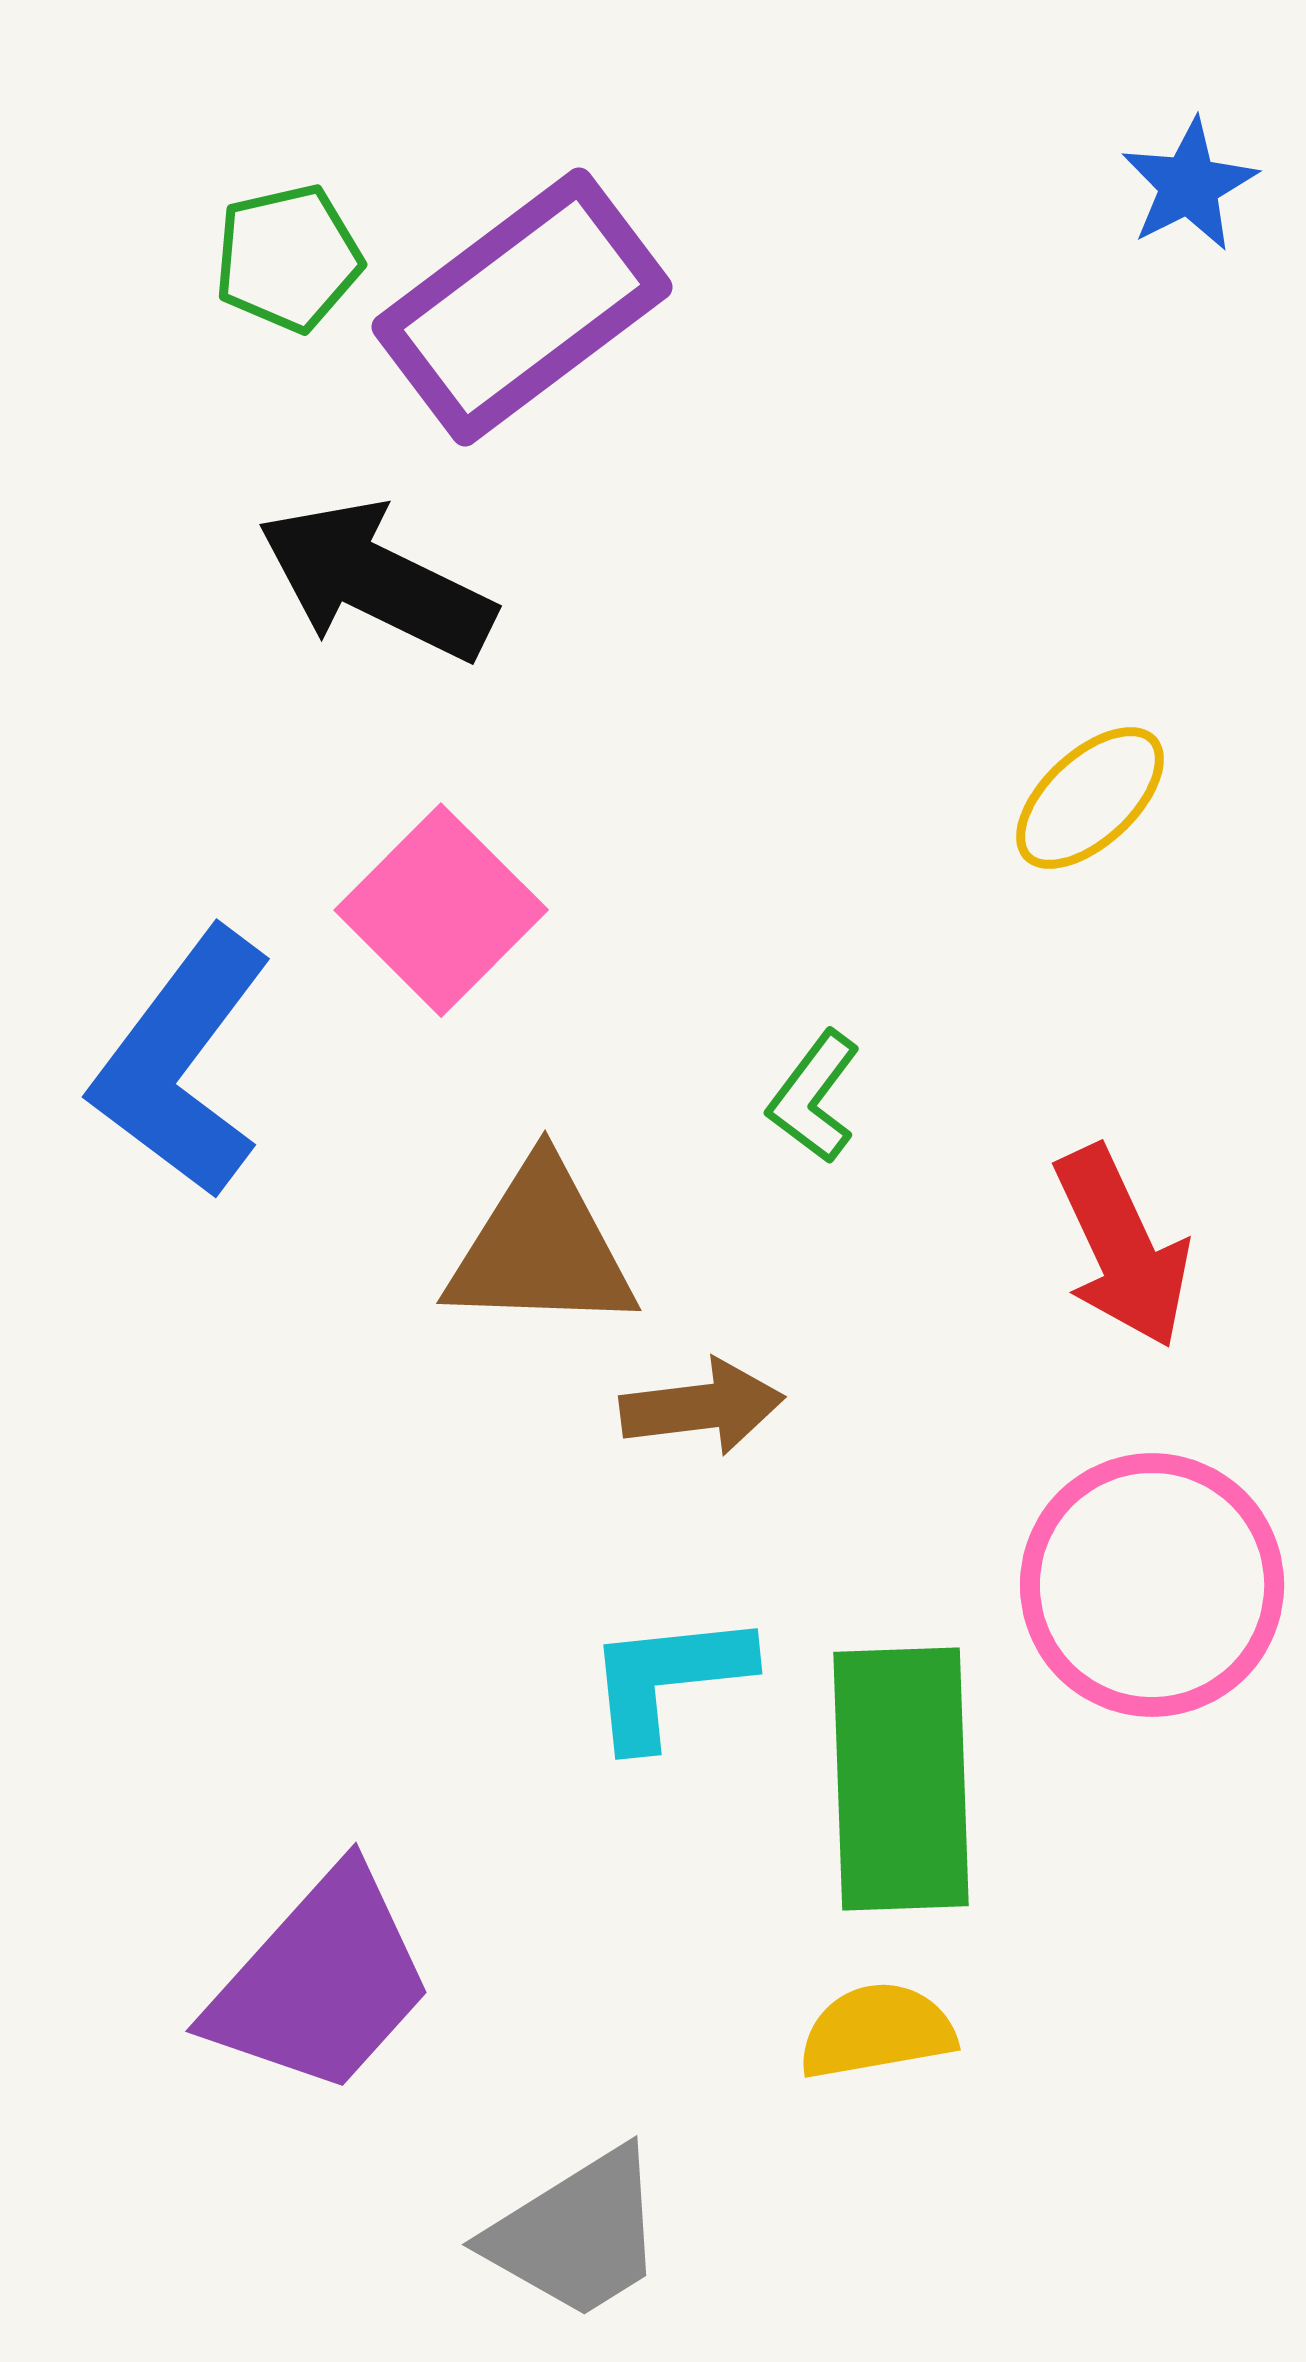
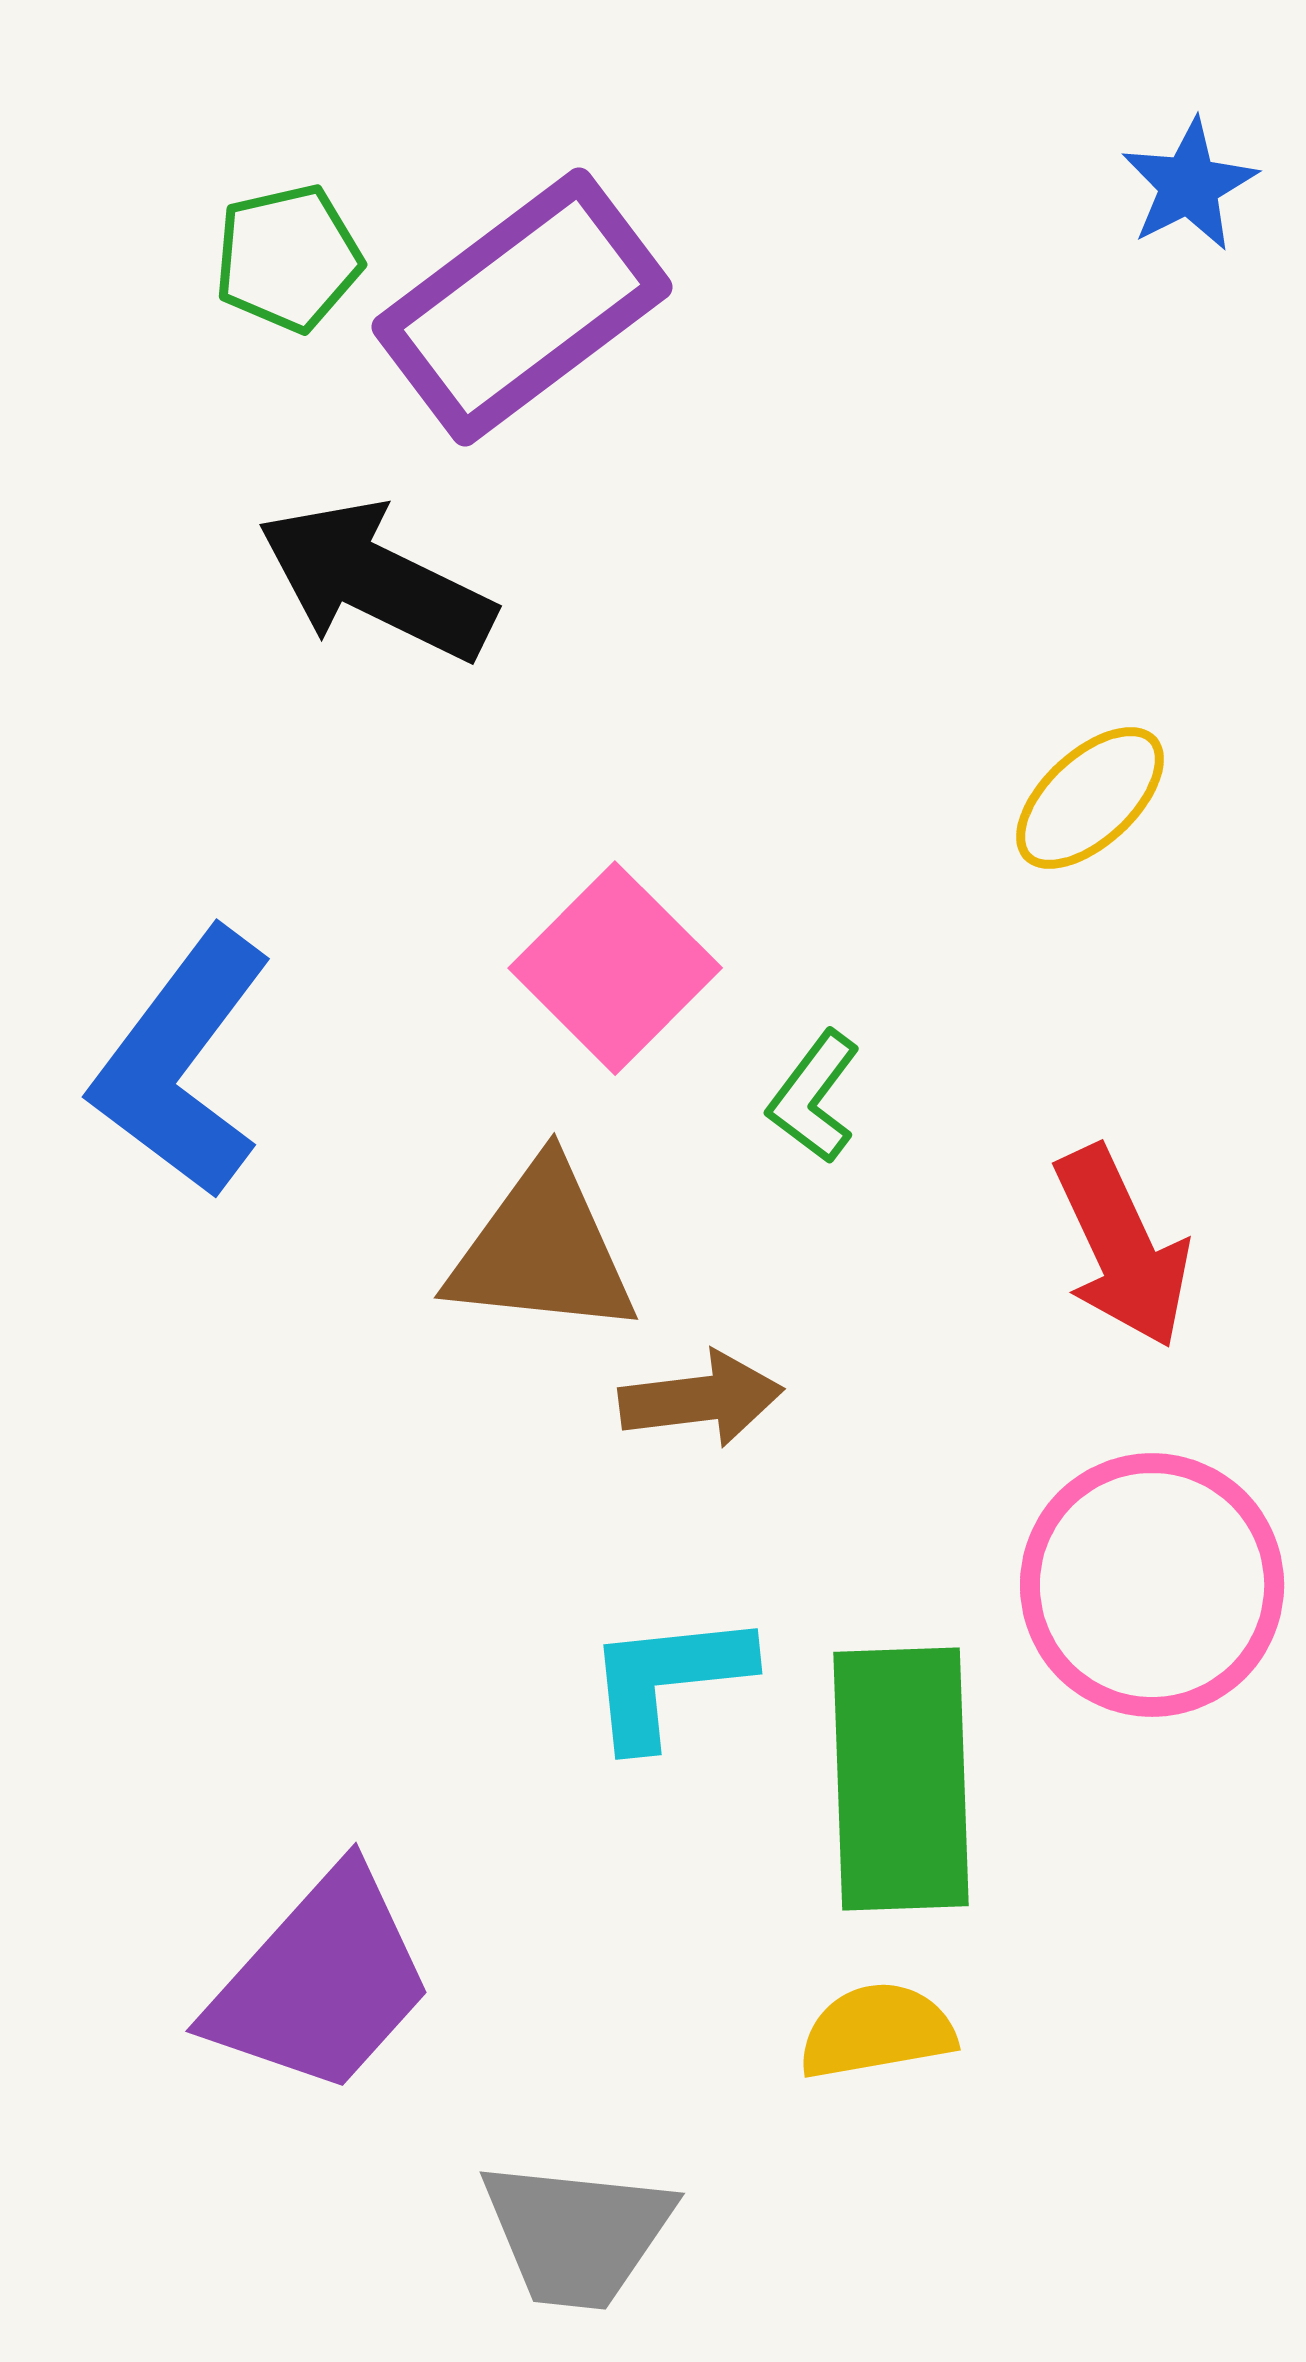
pink square: moved 174 px right, 58 px down
brown triangle: moved 1 px right, 2 px down; rotated 4 degrees clockwise
brown arrow: moved 1 px left, 8 px up
gray trapezoid: rotated 38 degrees clockwise
